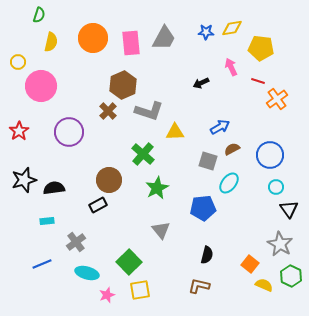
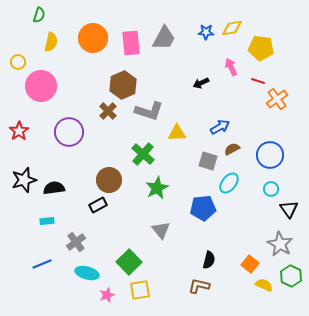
yellow triangle at (175, 132): moved 2 px right, 1 px down
cyan circle at (276, 187): moved 5 px left, 2 px down
black semicircle at (207, 255): moved 2 px right, 5 px down
